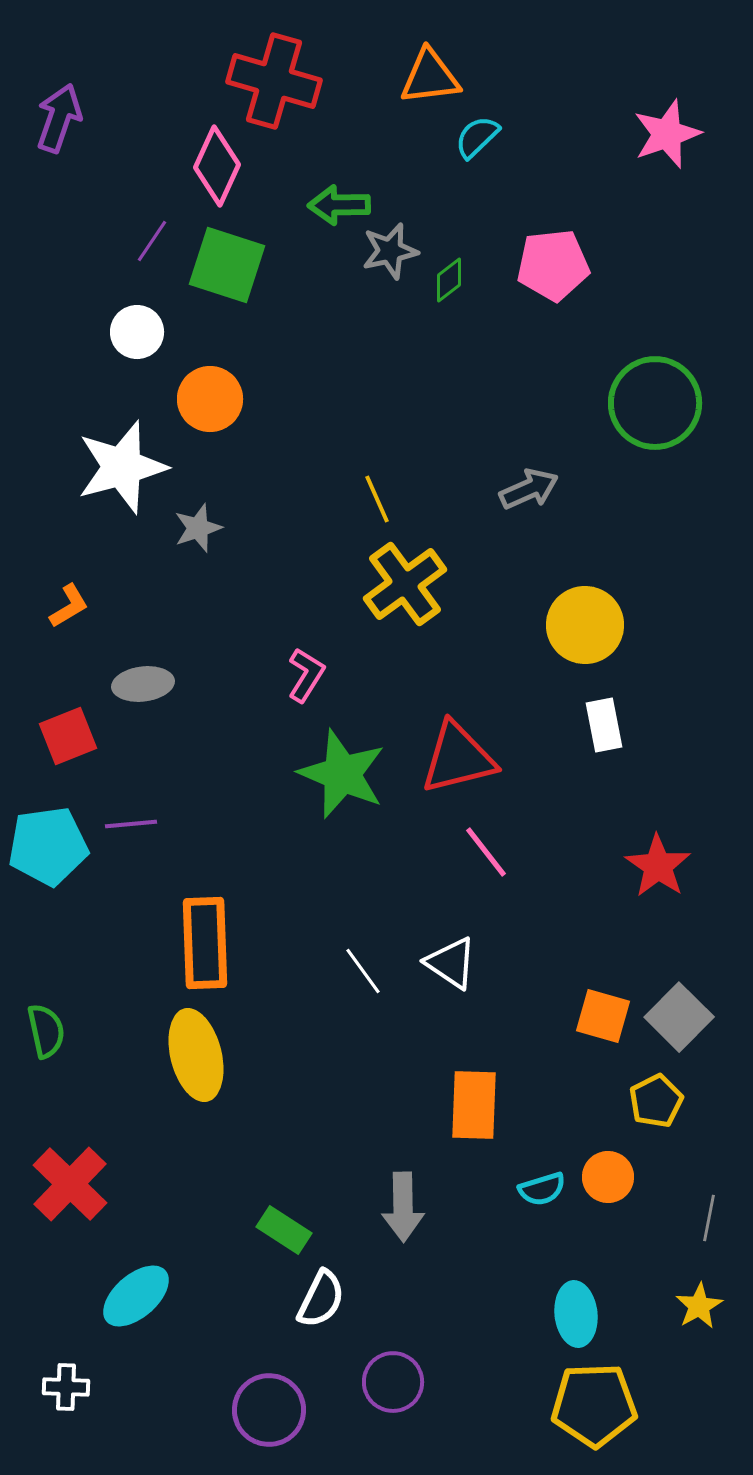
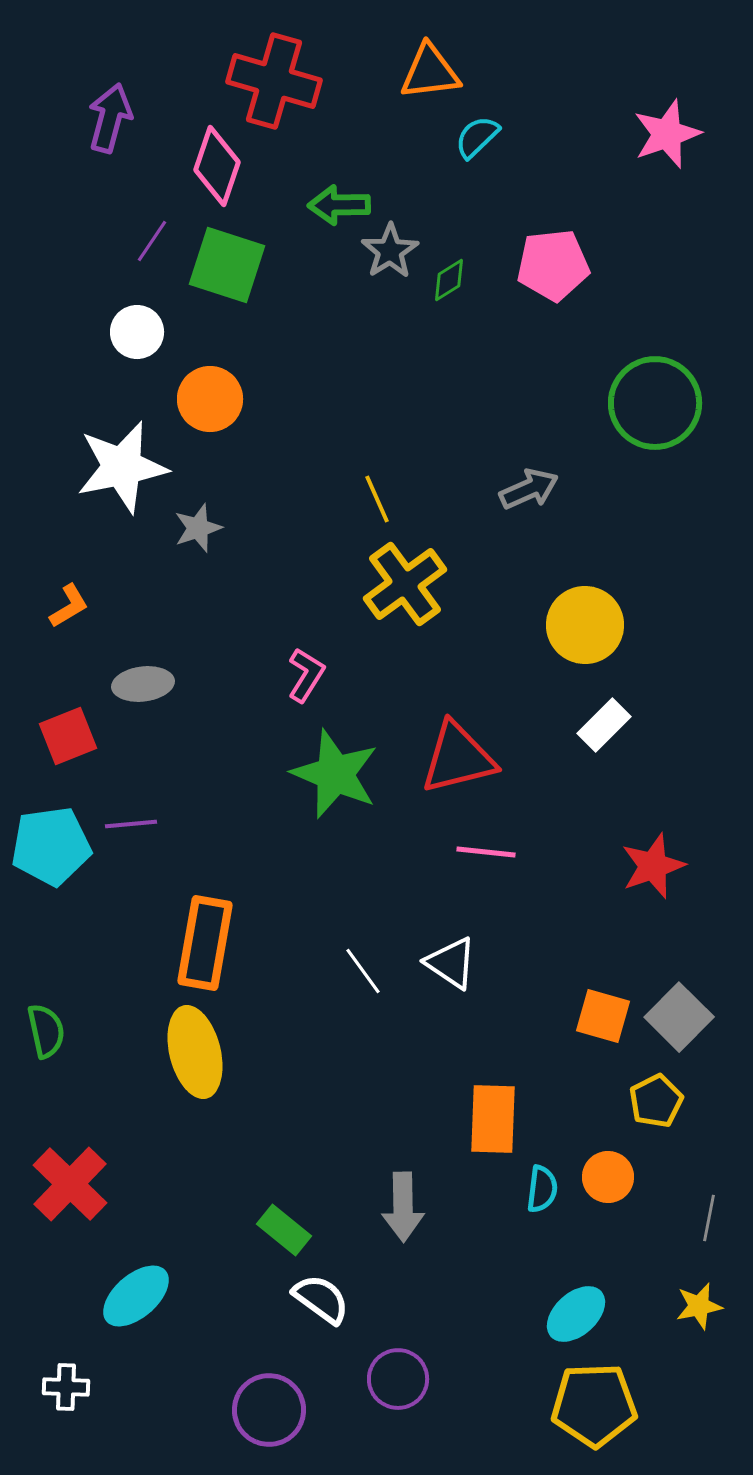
orange triangle at (430, 77): moved 5 px up
purple arrow at (59, 118): moved 51 px right; rotated 4 degrees counterclockwise
pink diamond at (217, 166): rotated 6 degrees counterclockwise
gray star at (390, 251): rotated 20 degrees counterclockwise
green diamond at (449, 280): rotated 6 degrees clockwise
white star at (122, 467): rotated 4 degrees clockwise
white rectangle at (604, 725): rotated 56 degrees clockwise
green star at (342, 774): moved 7 px left
cyan pentagon at (48, 846): moved 3 px right
pink line at (486, 852): rotated 46 degrees counterclockwise
red star at (658, 866): moved 5 px left; rotated 18 degrees clockwise
orange rectangle at (205, 943): rotated 12 degrees clockwise
yellow ellipse at (196, 1055): moved 1 px left, 3 px up
orange rectangle at (474, 1105): moved 19 px right, 14 px down
cyan semicircle at (542, 1189): rotated 66 degrees counterclockwise
green rectangle at (284, 1230): rotated 6 degrees clockwise
white semicircle at (321, 1299): rotated 80 degrees counterclockwise
yellow star at (699, 1306): rotated 18 degrees clockwise
cyan ellipse at (576, 1314): rotated 54 degrees clockwise
purple circle at (393, 1382): moved 5 px right, 3 px up
